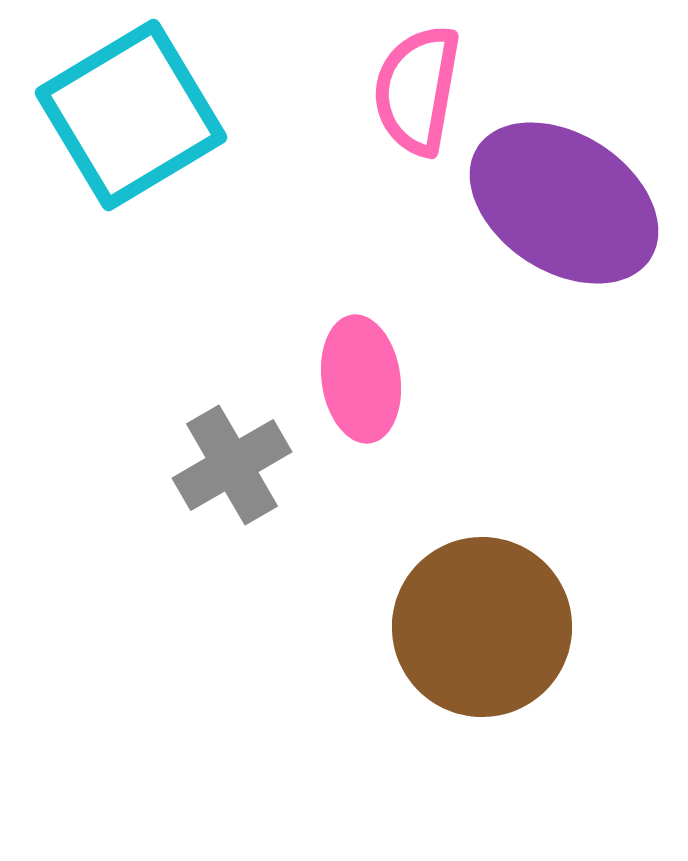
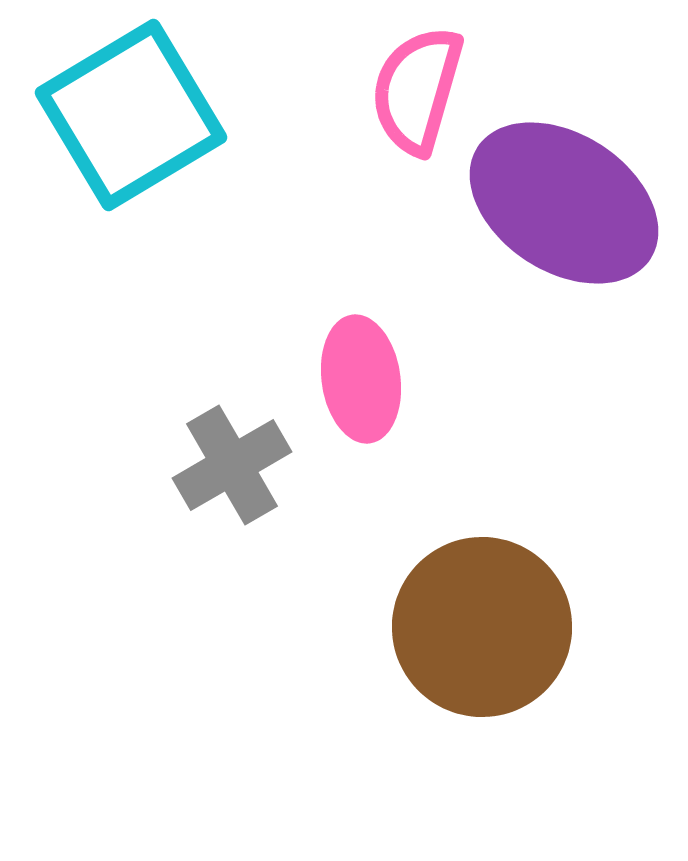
pink semicircle: rotated 6 degrees clockwise
